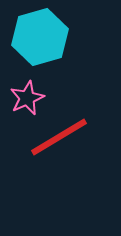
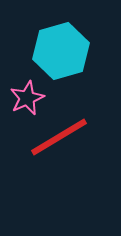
cyan hexagon: moved 21 px right, 14 px down
